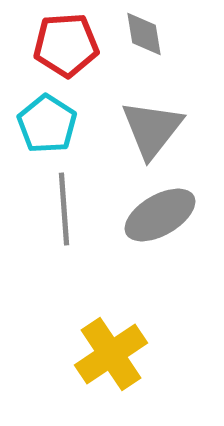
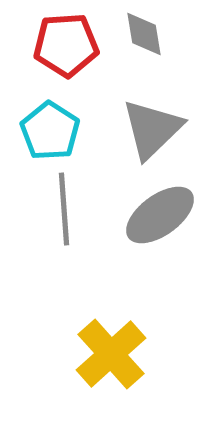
cyan pentagon: moved 3 px right, 7 px down
gray triangle: rotated 8 degrees clockwise
gray ellipse: rotated 6 degrees counterclockwise
yellow cross: rotated 8 degrees counterclockwise
